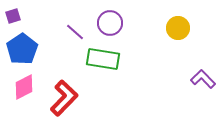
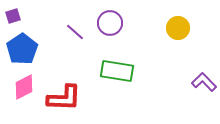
green rectangle: moved 14 px right, 12 px down
purple L-shape: moved 1 px right, 3 px down
red L-shape: rotated 48 degrees clockwise
